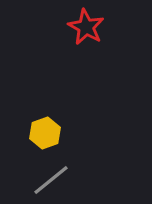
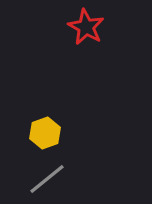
gray line: moved 4 px left, 1 px up
